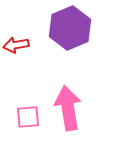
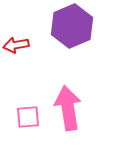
purple hexagon: moved 2 px right, 2 px up
